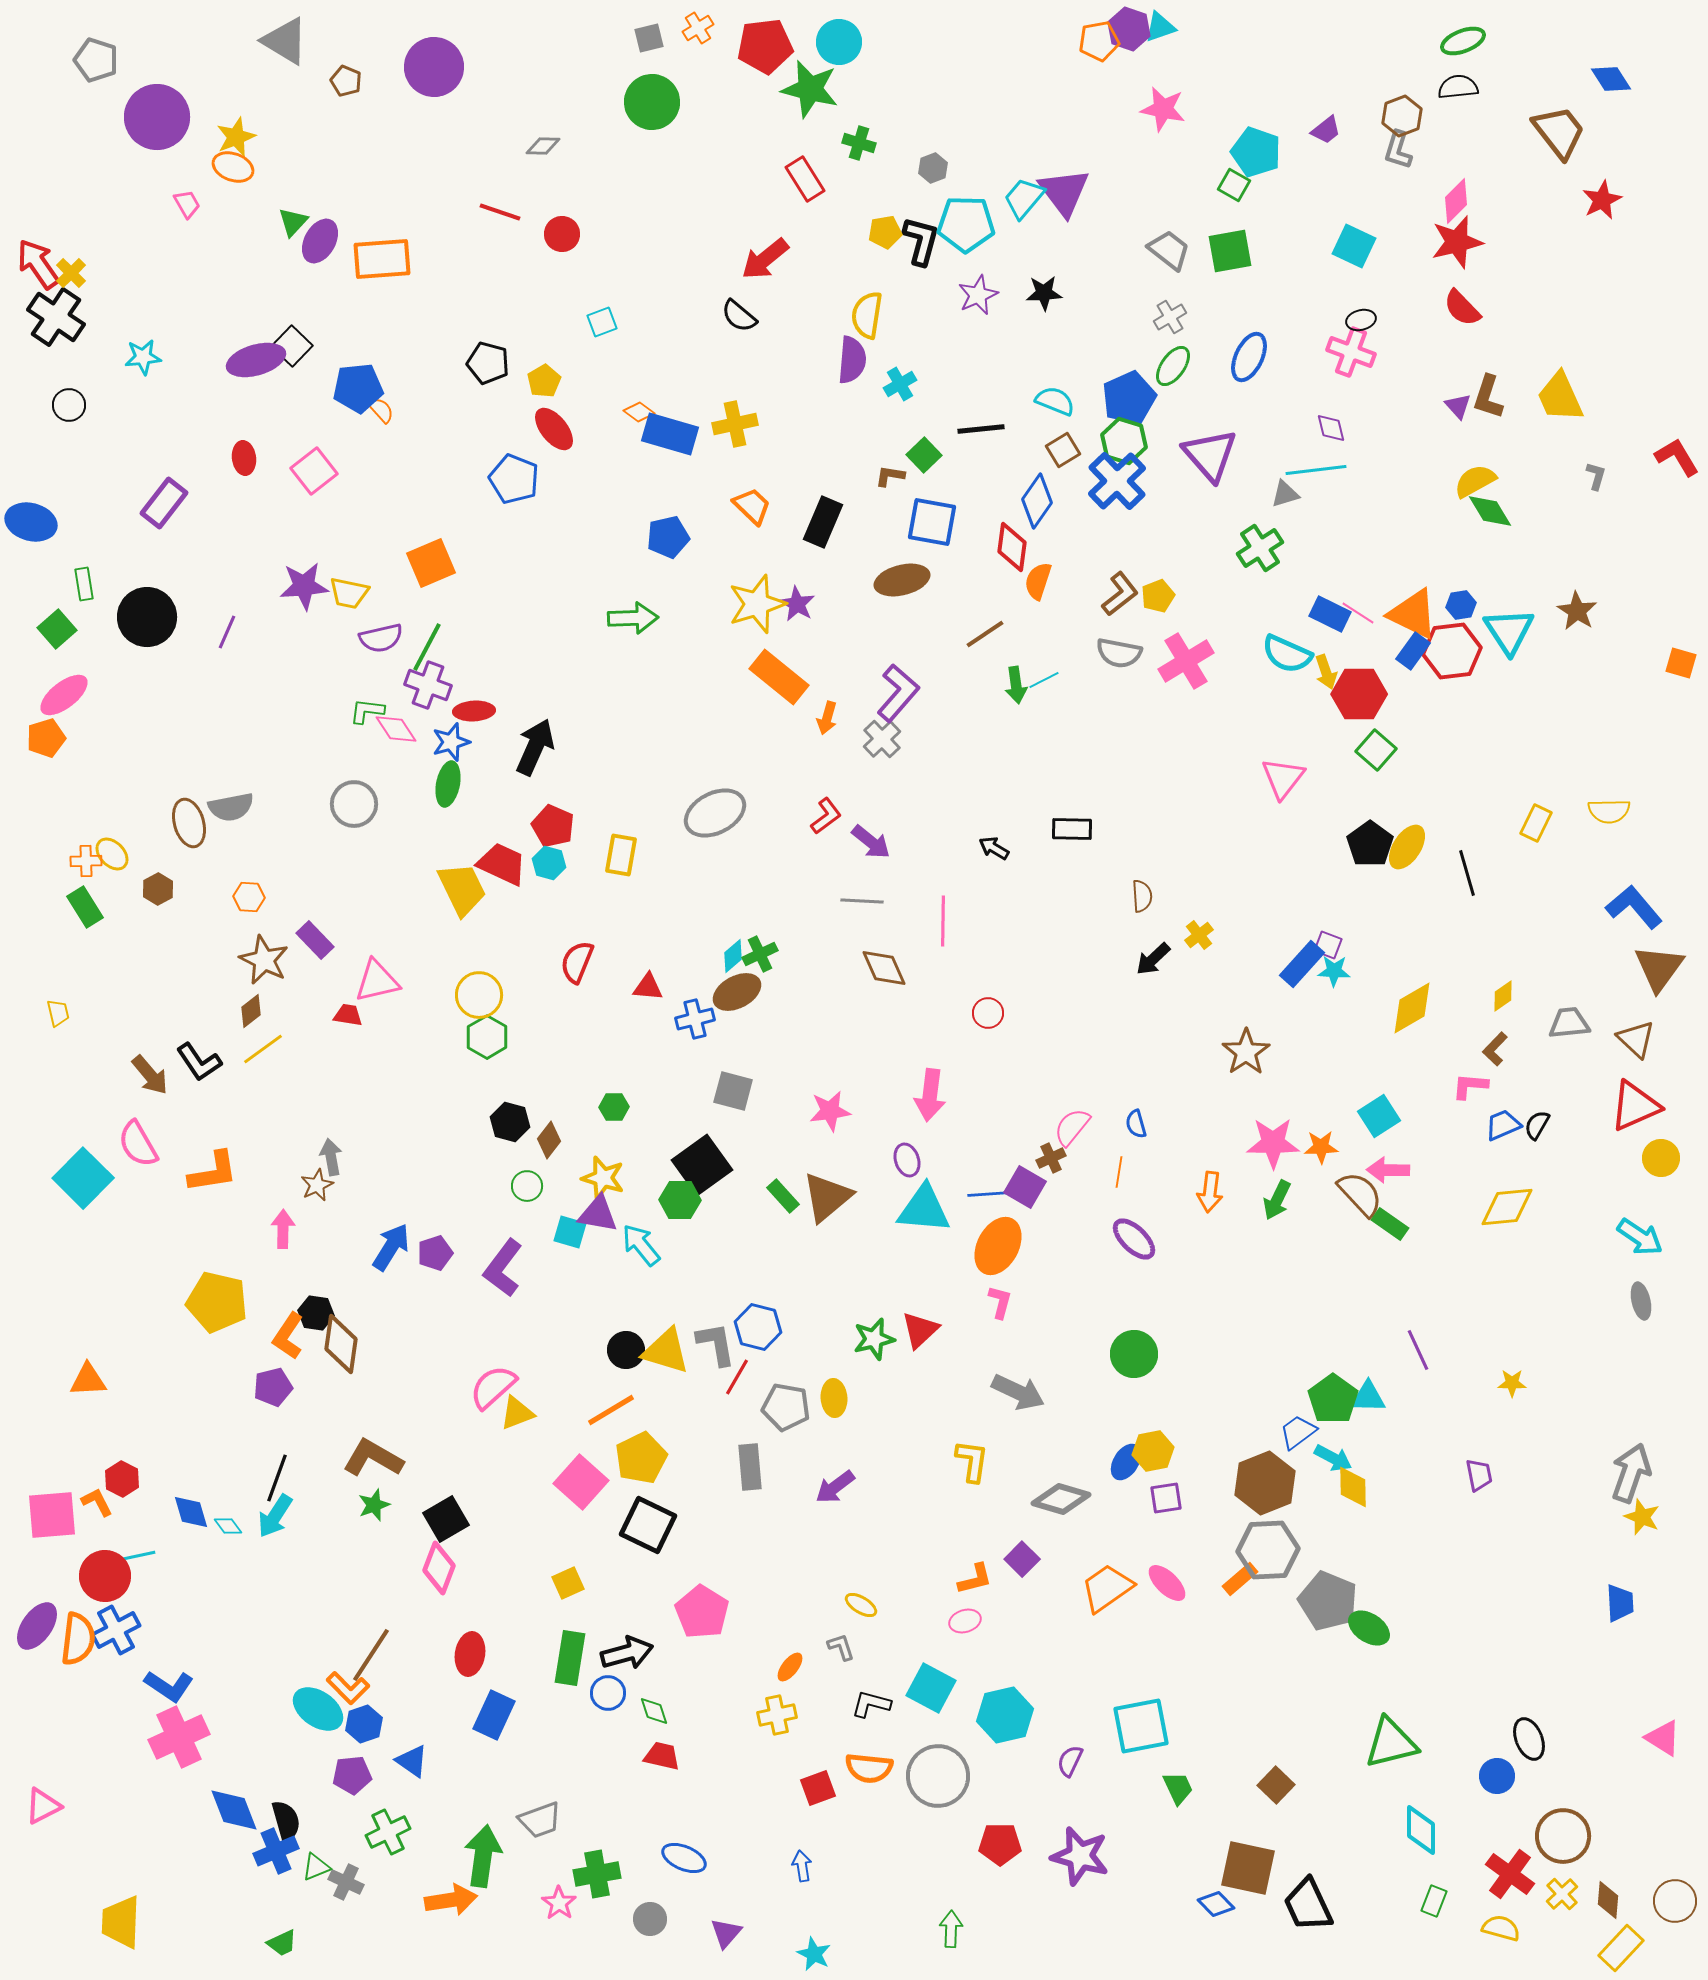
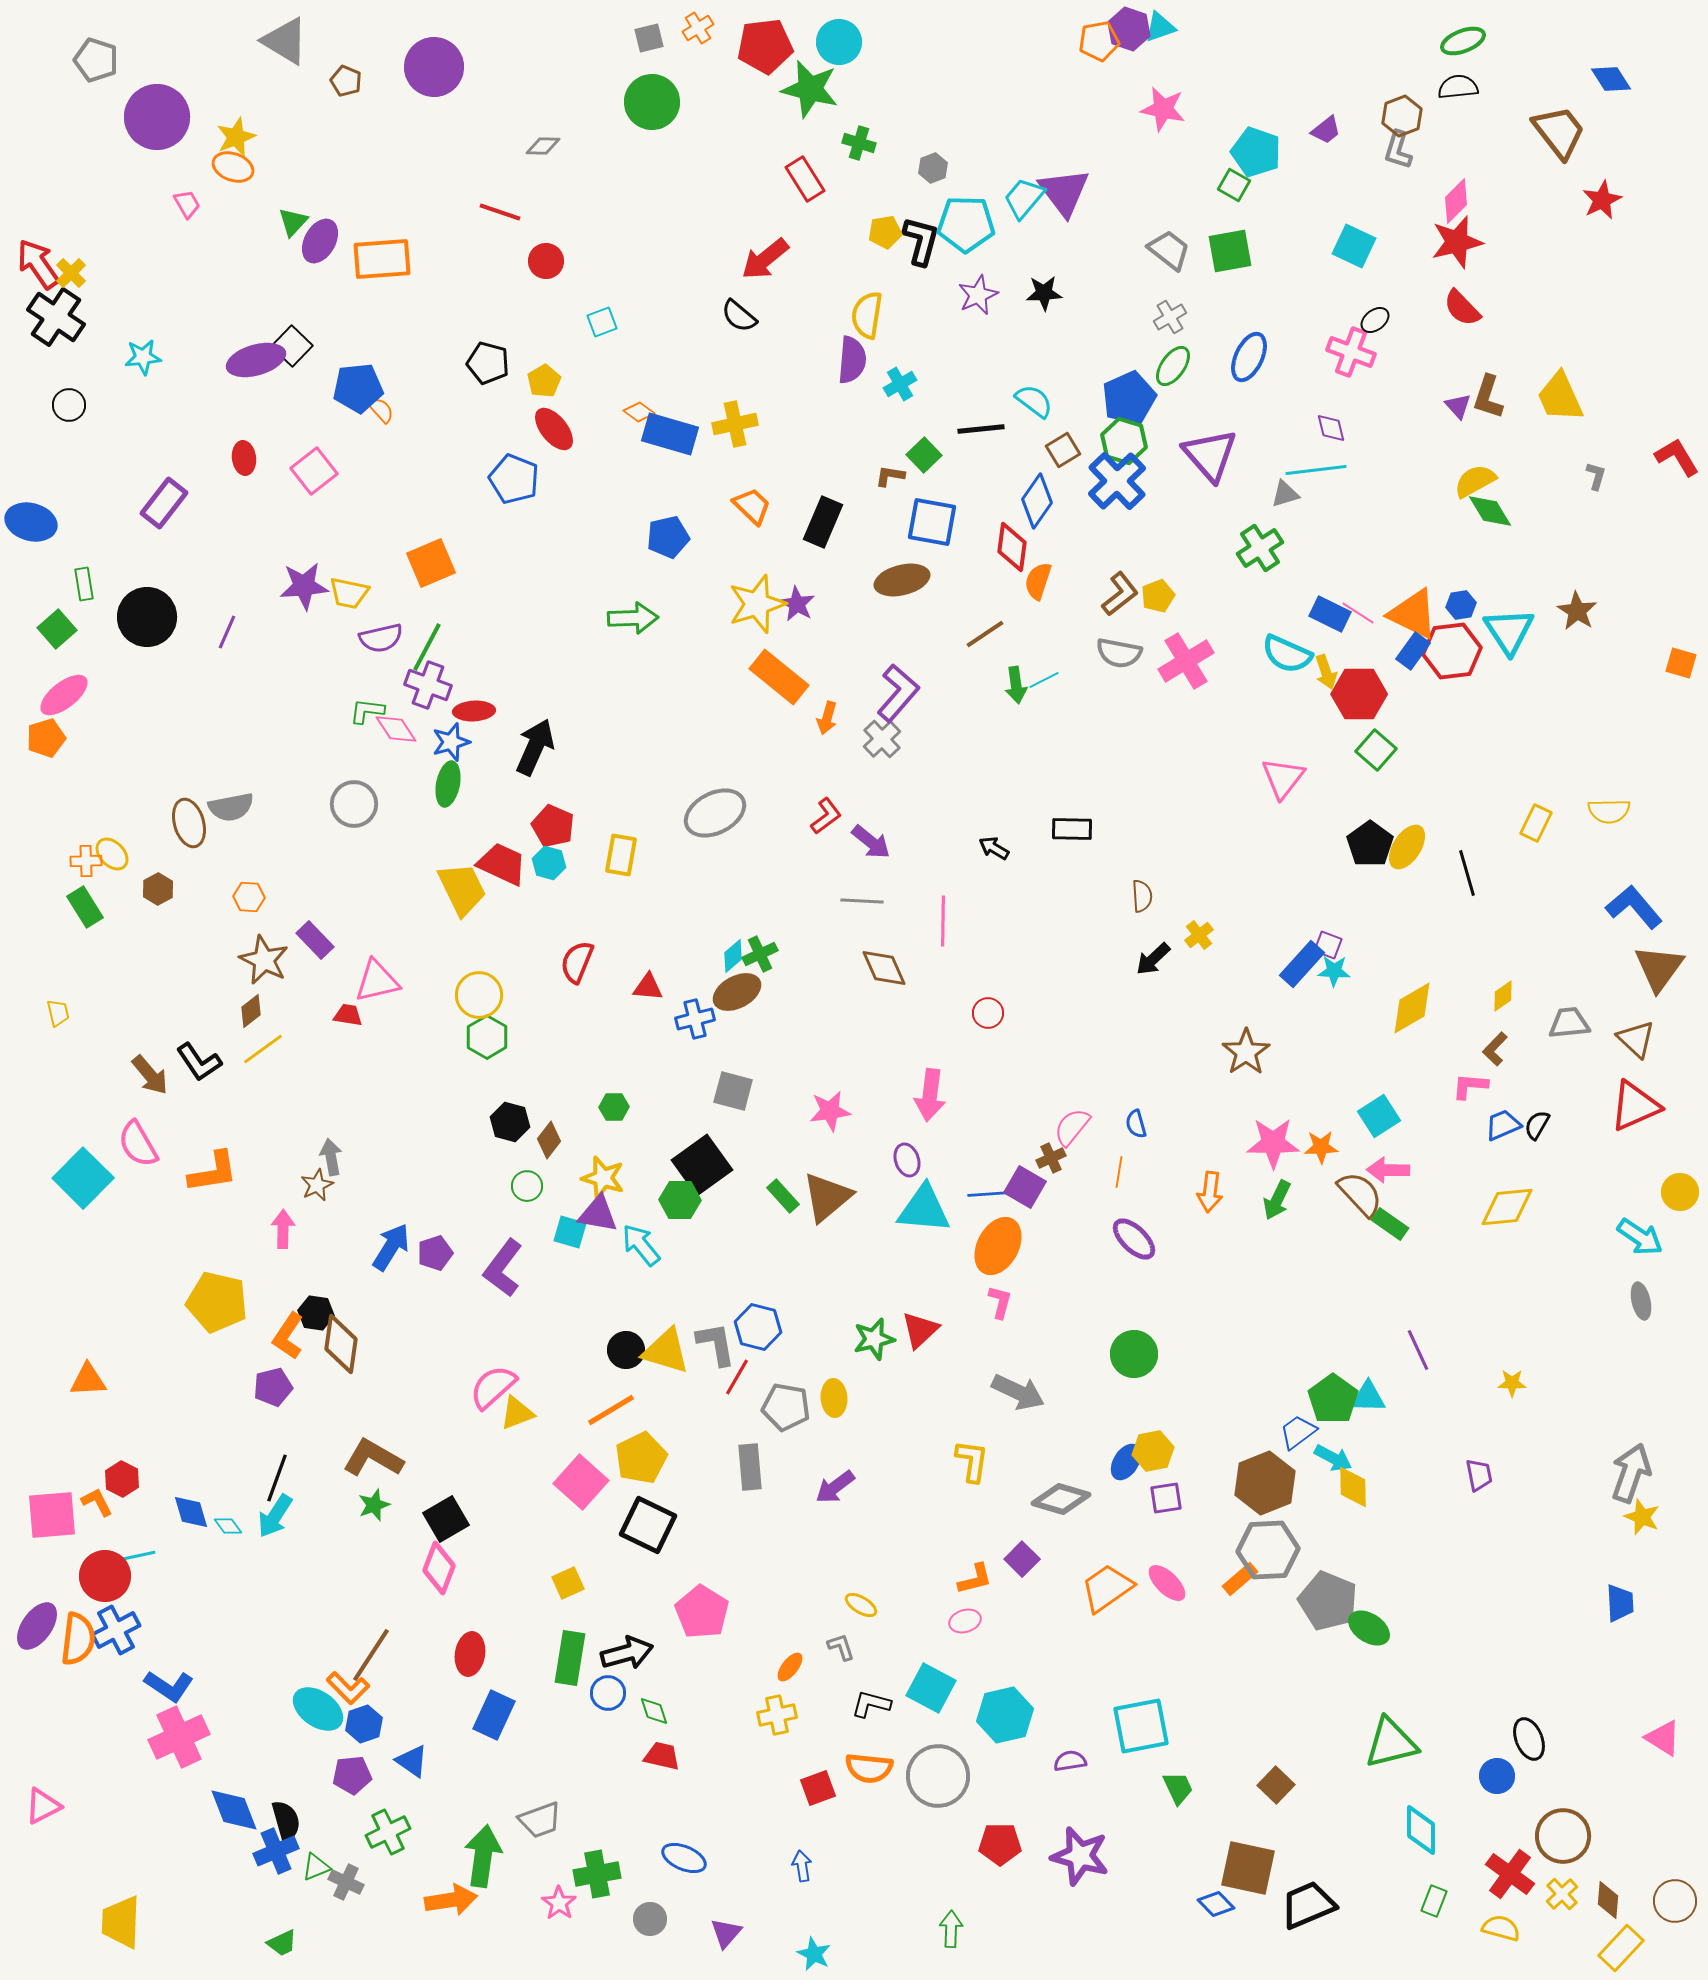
red circle at (562, 234): moved 16 px left, 27 px down
black ellipse at (1361, 320): moved 14 px right; rotated 24 degrees counterclockwise
cyan semicircle at (1055, 401): moved 21 px left; rotated 15 degrees clockwise
yellow circle at (1661, 1158): moved 19 px right, 34 px down
purple semicircle at (1070, 1761): rotated 56 degrees clockwise
black trapezoid at (1308, 1905): rotated 92 degrees clockwise
